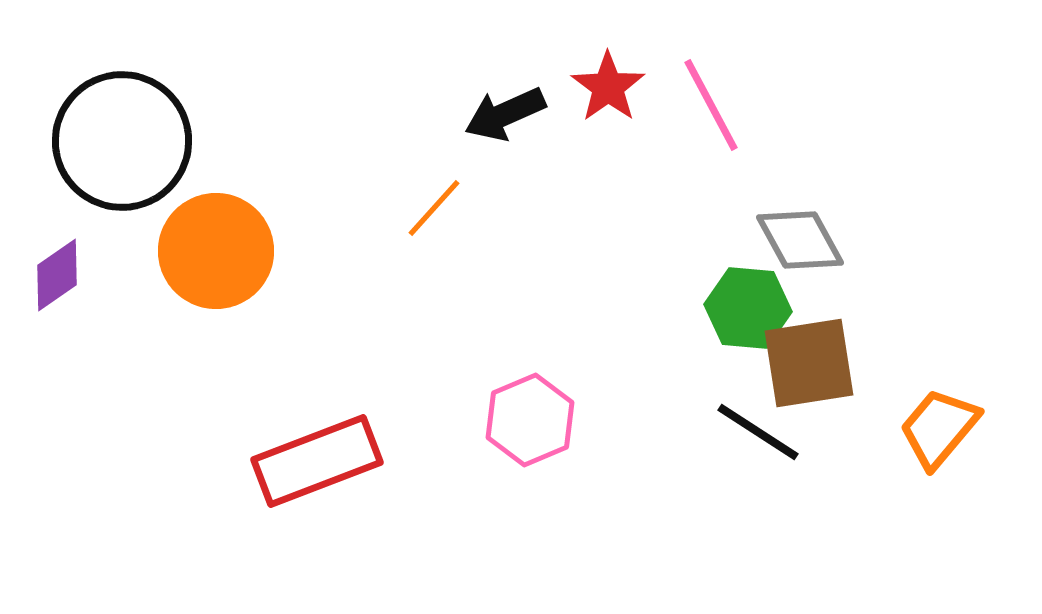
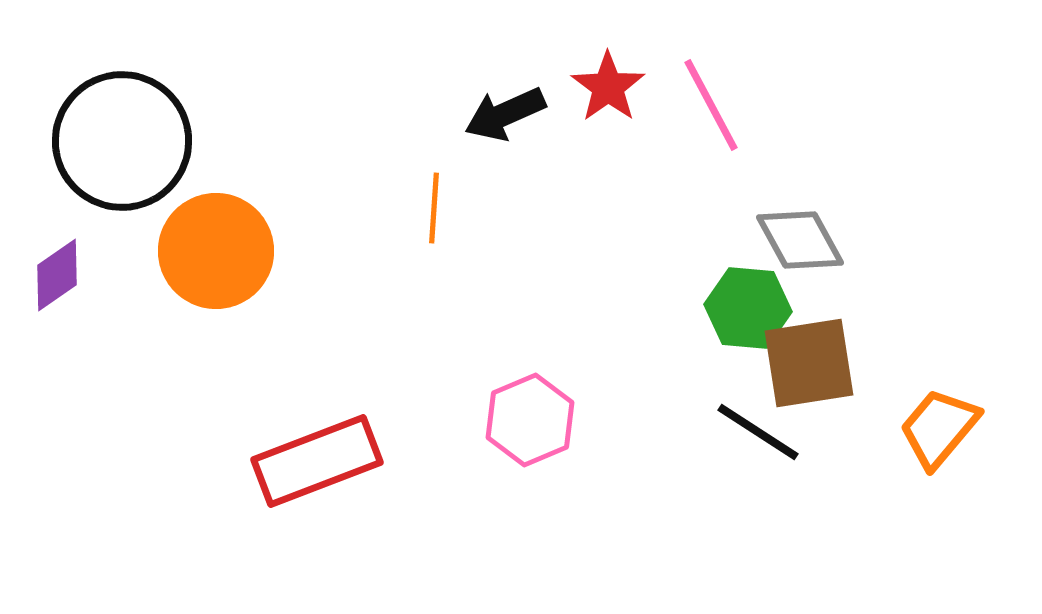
orange line: rotated 38 degrees counterclockwise
